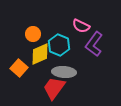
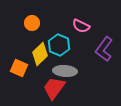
orange circle: moved 1 px left, 11 px up
purple L-shape: moved 10 px right, 5 px down
yellow diamond: rotated 20 degrees counterclockwise
orange square: rotated 18 degrees counterclockwise
gray ellipse: moved 1 px right, 1 px up
